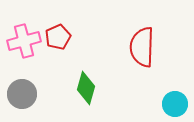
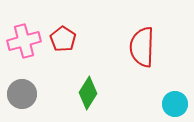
red pentagon: moved 5 px right, 2 px down; rotated 15 degrees counterclockwise
green diamond: moved 2 px right, 5 px down; rotated 16 degrees clockwise
